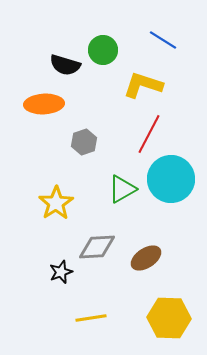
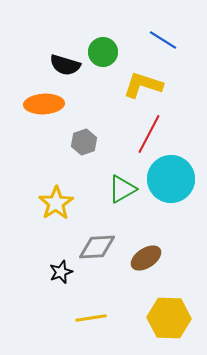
green circle: moved 2 px down
